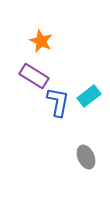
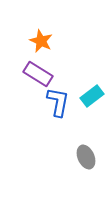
purple rectangle: moved 4 px right, 2 px up
cyan rectangle: moved 3 px right
